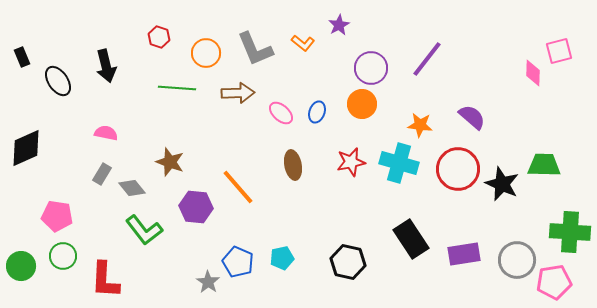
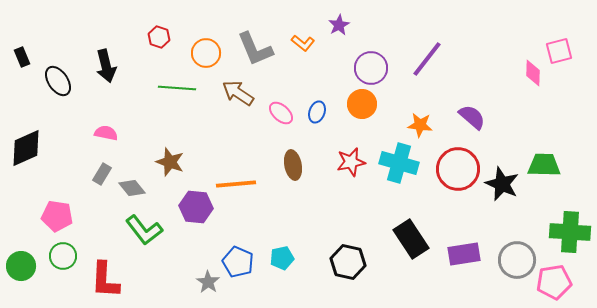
brown arrow at (238, 93): rotated 144 degrees counterclockwise
orange line at (238, 187): moved 2 px left, 3 px up; rotated 54 degrees counterclockwise
